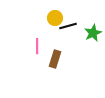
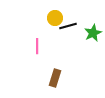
brown rectangle: moved 19 px down
